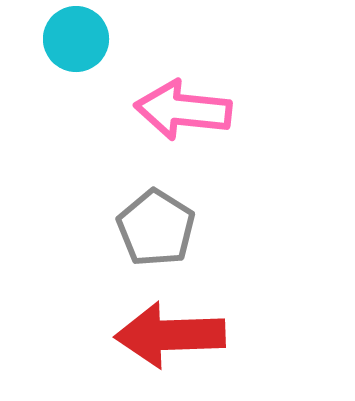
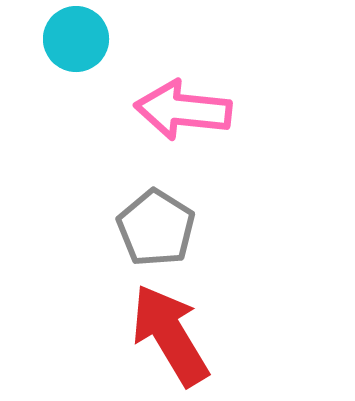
red arrow: rotated 61 degrees clockwise
